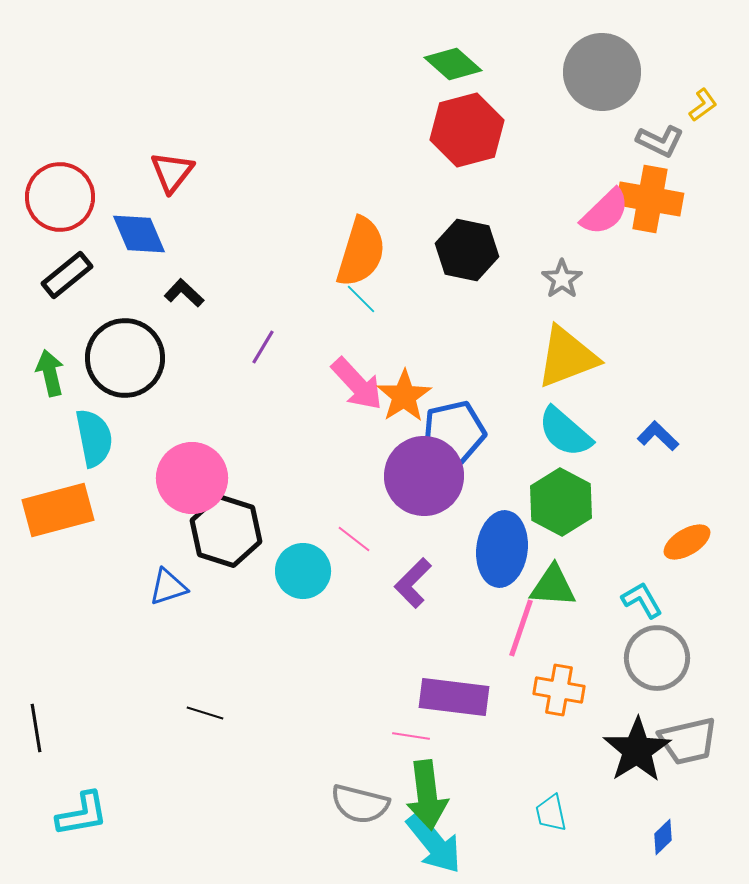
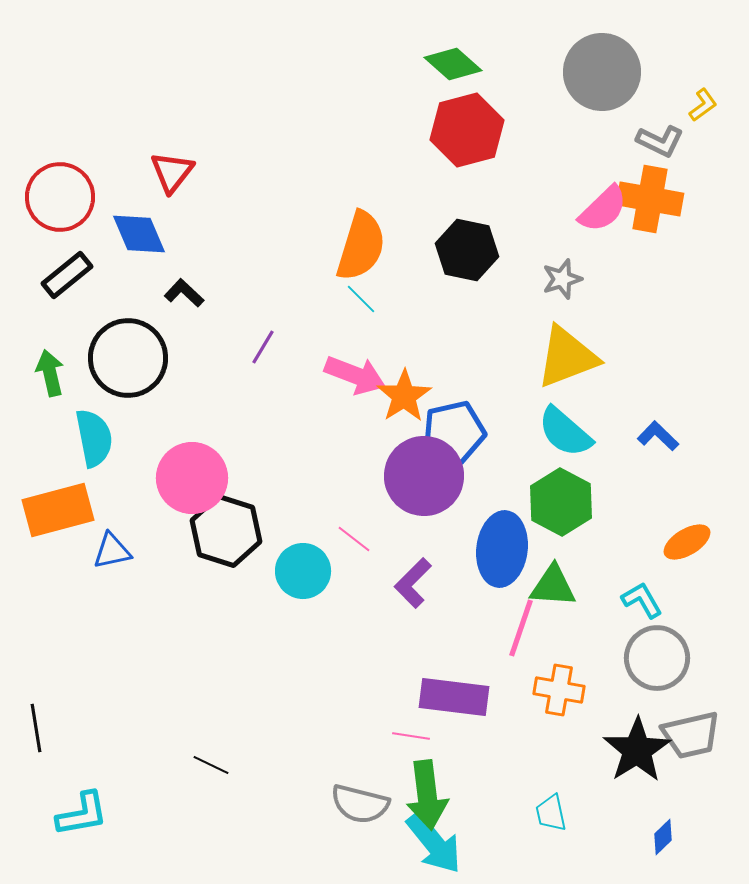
pink semicircle at (605, 212): moved 2 px left, 3 px up
orange semicircle at (361, 252): moved 6 px up
gray star at (562, 279): rotated 18 degrees clockwise
black circle at (125, 358): moved 3 px right
pink arrow at (357, 384): moved 2 px left, 9 px up; rotated 26 degrees counterclockwise
blue triangle at (168, 587): moved 56 px left, 36 px up; rotated 6 degrees clockwise
black line at (205, 713): moved 6 px right, 52 px down; rotated 9 degrees clockwise
gray trapezoid at (688, 741): moved 3 px right, 6 px up
